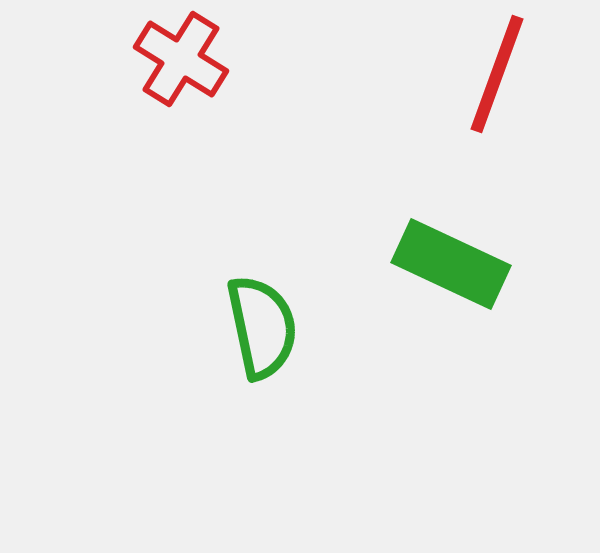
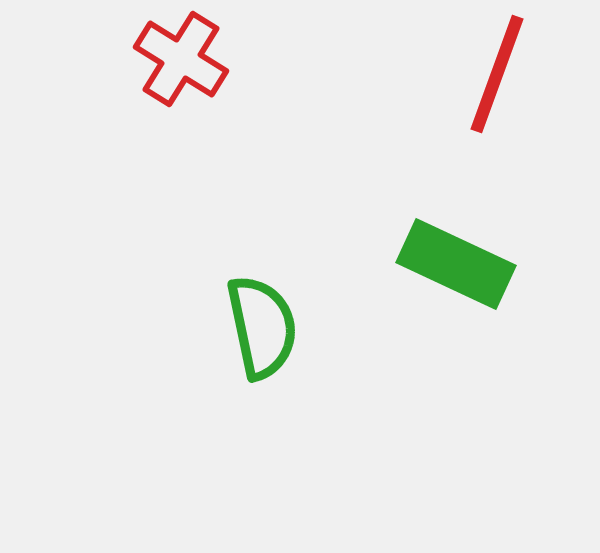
green rectangle: moved 5 px right
